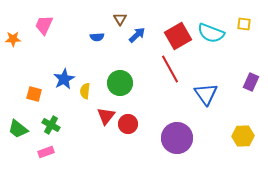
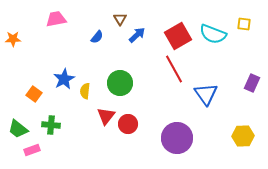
pink trapezoid: moved 12 px right, 6 px up; rotated 55 degrees clockwise
cyan semicircle: moved 2 px right, 1 px down
blue semicircle: rotated 48 degrees counterclockwise
red line: moved 4 px right
purple rectangle: moved 1 px right, 1 px down
orange square: rotated 21 degrees clockwise
green cross: rotated 24 degrees counterclockwise
pink rectangle: moved 14 px left, 2 px up
